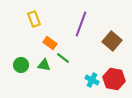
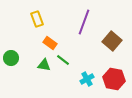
yellow rectangle: moved 3 px right
purple line: moved 3 px right, 2 px up
green line: moved 2 px down
green circle: moved 10 px left, 7 px up
cyan cross: moved 5 px left, 1 px up; rotated 32 degrees clockwise
